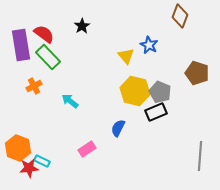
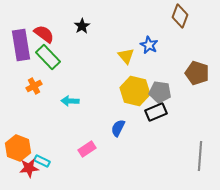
gray pentagon: rotated 15 degrees counterclockwise
cyan arrow: rotated 36 degrees counterclockwise
